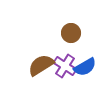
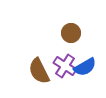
brown semicircle: moved 2 px left, 6 px down; rotated 84 degrees counterclockwise
